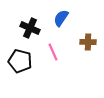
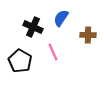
black cross: moved 3 px right, 1 px up
brown cross: moved 7 px up
black pentagon: rotated 15 degrees clockwise
